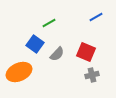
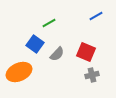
blue line: moved 1 px up
